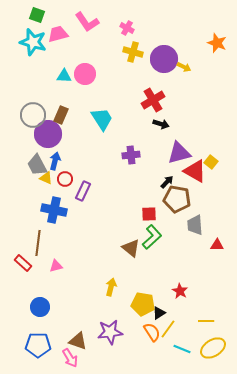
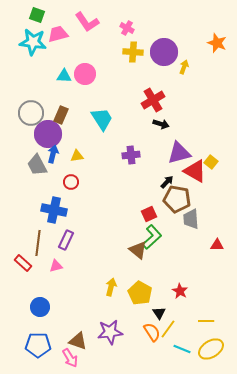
cyan star at (33, 42): rotated 8 degrees counterclockwise
yellow cross at (133, 52): rotated 12 degrees counterclockwise
purple circle at (164, 59): moved 7 px up
yellow arrow at (184, 67): rotated 96 degrees counterclockwise
gray circle at (33, 115): moved 2 px left, 2 px up
blue arrow at (55, 161): moved 2 px left, 7 px up
yellow triangle at (46, 178): moved 31 px right, 22 px up; rotated 32 degrees counterclockwise
red circle at (65, 179): moved 6 px right, 3 px down
purple rectangle at (83, 191): moved 17 px left, 49 px down
red square at (149, 214): rotated 21 degrees counterclockwise
gray trapezoid at (195, 225): moved 4 px left, 6 px up
brown triangle at (131, 248): moved 7 px right, 2 px down
yellow pentagon at (143, 304): moved 3 px left, 11 px up; rotated 20 degrees clockwise
black triangle at (159, 313): rotated 32 degrees counterclockwise
yellow ellipse at (213, 348): moved 2 px left, 1 px down
